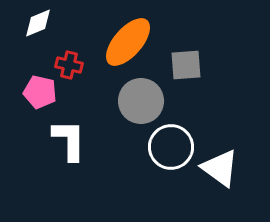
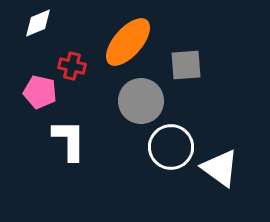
red cross: moved 3 px right, 1 px down
